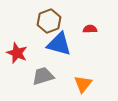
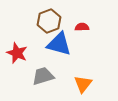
red semicircle: moved 8 px left, 2 px up
